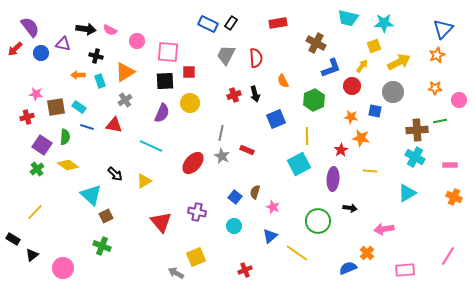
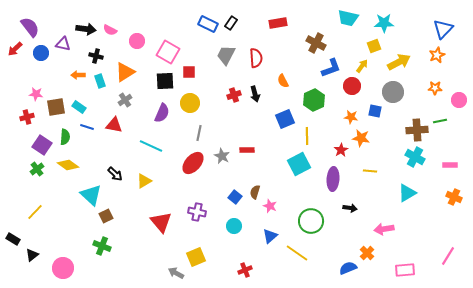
pink square at (168, 52): rotated 25 degrees clockwise
blue square at (276, 119): moved 9 px right
gray line at (221, 133): moved 22 px left
red rectangle at (247, 150): rotated 24 degrees counterclockwise
pink star at (273, 207): moved 3 px left, 1 px up
green circle at (318, 221): moved 7 px left
